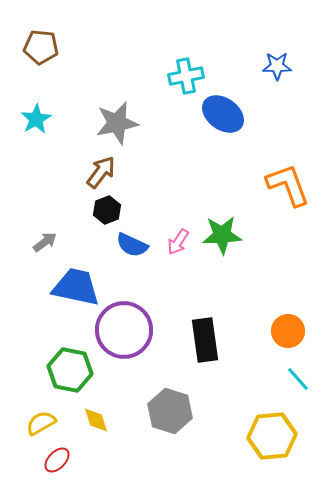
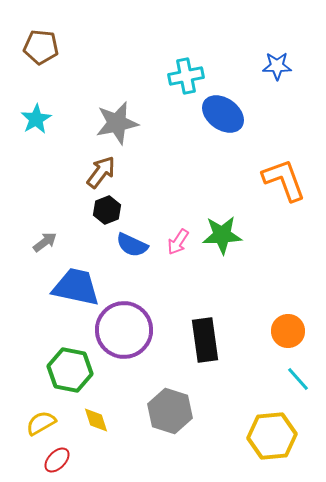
orange L-shape: moved 4 px left, 5 px up
